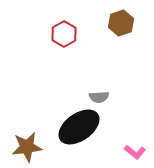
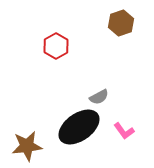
red hexagon: moved 8 px left, 12 px down
gray semicircle: rotated 24 degrees counterclockwise
brown star: moved 1 px up
pink L-shape: moved 11 px left, 21 px up; rotated 15 degrees clockwise
